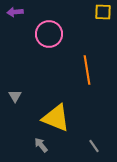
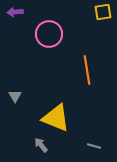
yellow square: rotated 12 degrees counterclockwise
gray line: rotated 40 degrees counterclockwise
